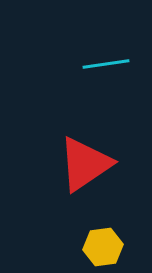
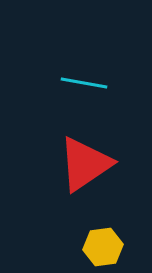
cyan line: moved 22 px left, 19 px down; rotated 18 degrees clockwise
